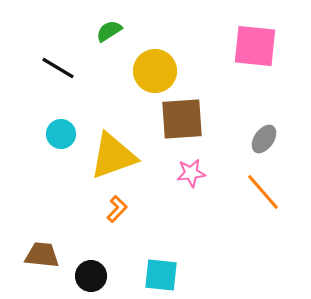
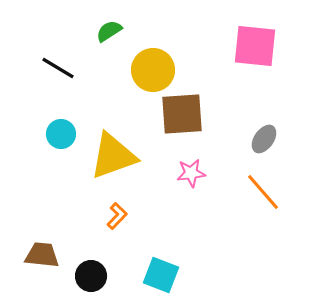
yellow circle: moved 2 px left, 1 px up
brown square: moved 5 px up
orange L-shape: moved 7 px down
cyan square: rotated 15 degrees clockwise
